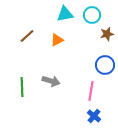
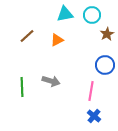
brown star: rotated 16 degrees counterclockwise
